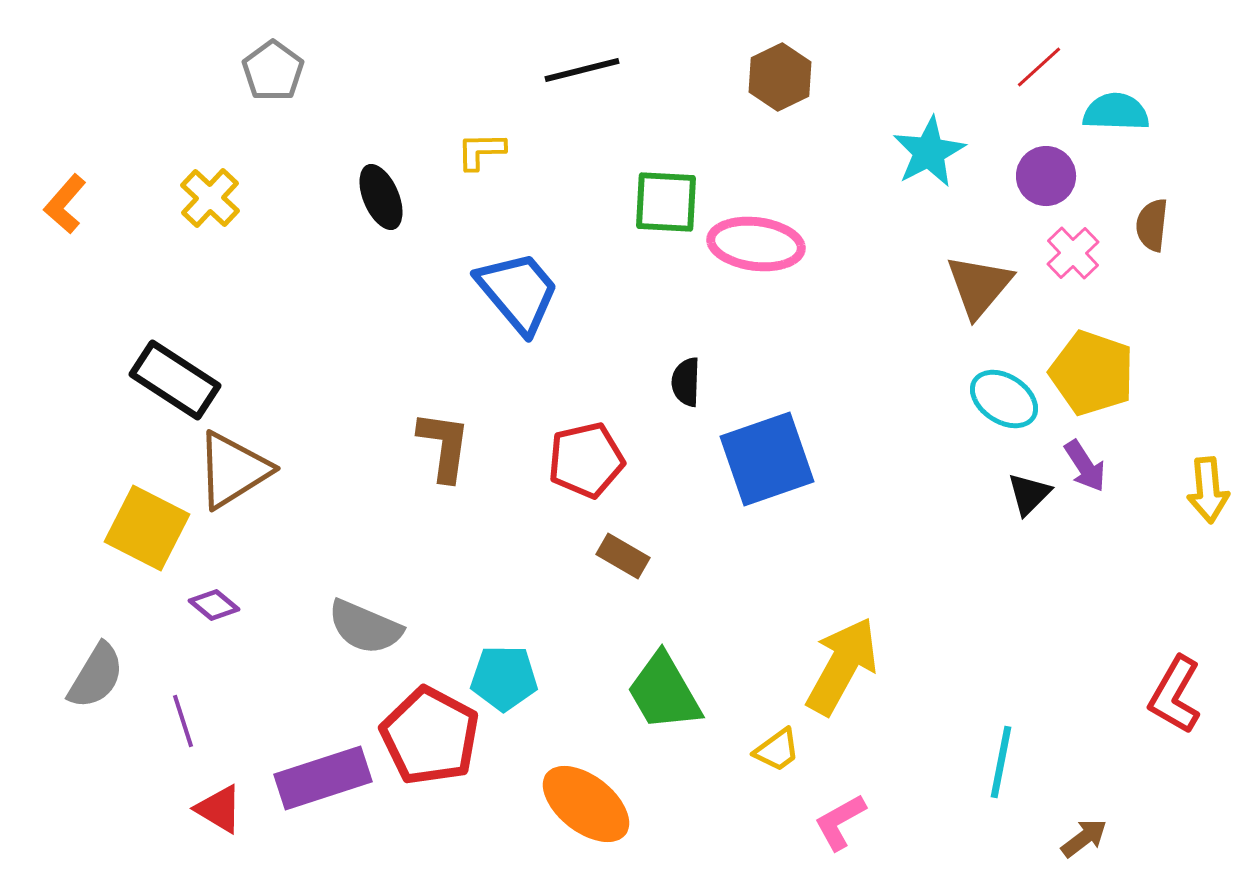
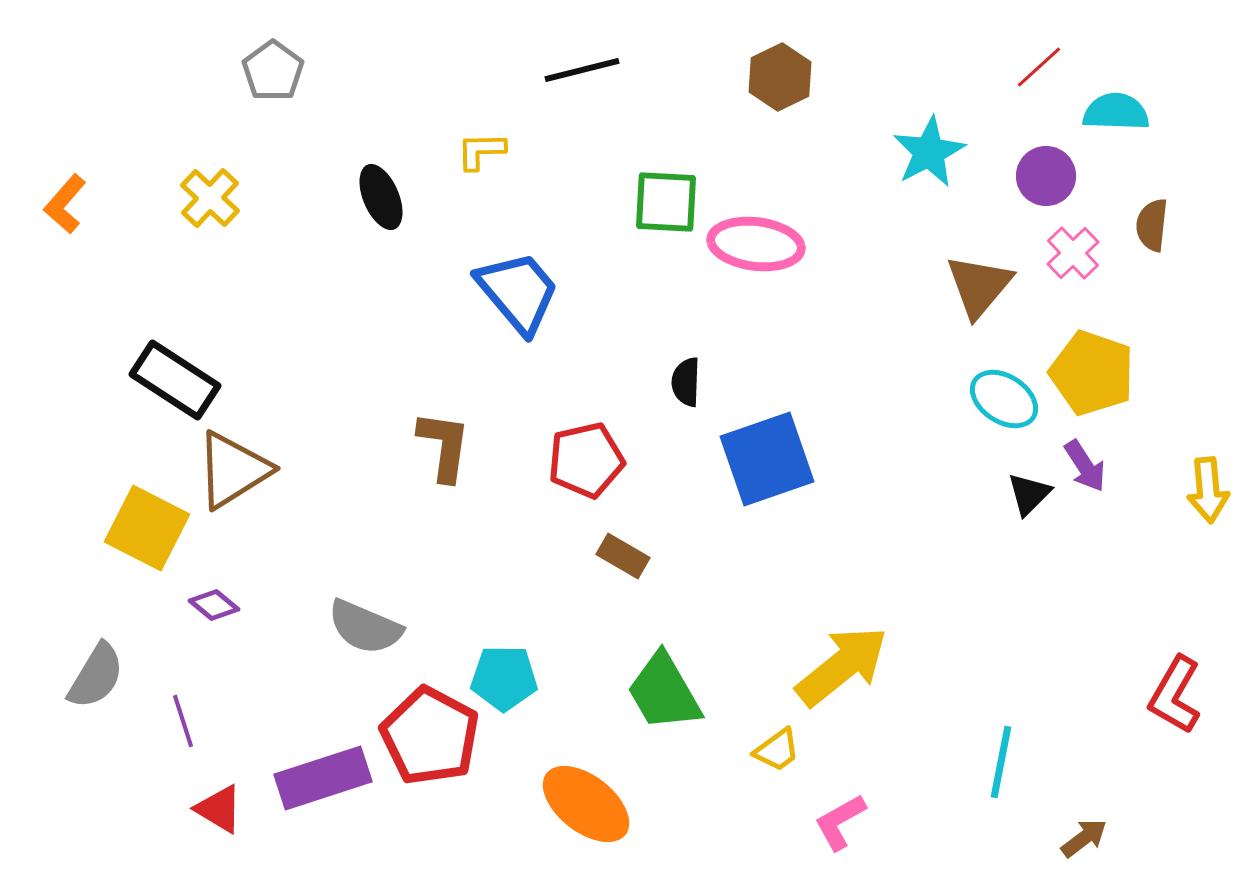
yellow arrow at (842, 666): rotated 22 degrees clockwise
